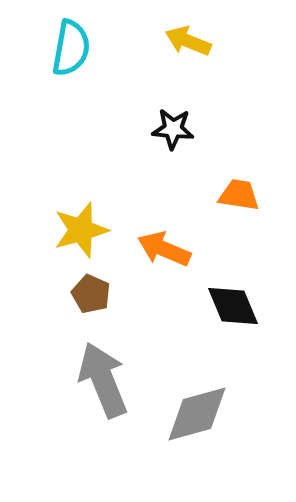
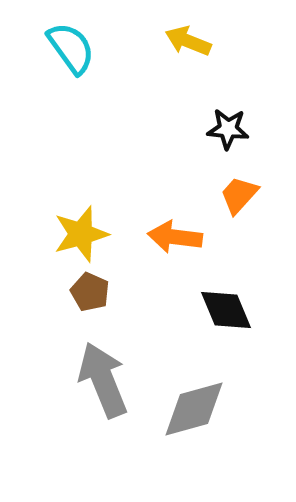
cyan semicircle: rotated 46 degrees counterclockwise
black star: moved 55 px right
orange trapezoid: rotated 57 degrees counterclockwise
yellow star: moved 4 px down
orange arrow: moved 11 px right, 12 px up; rotated 16 degrees counterclockwise
brown pentagon: moved 1 px left, 2 px up
black diamond: moved 7 px left, 4 px down
gray diamond: moved 3 px left, 5 px up
